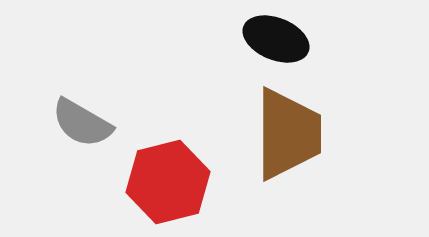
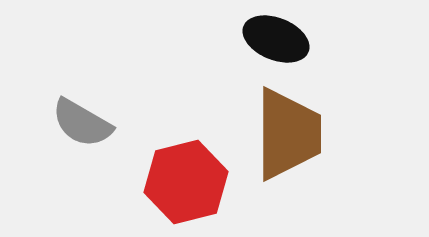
red hexagon: moved 18 px right
